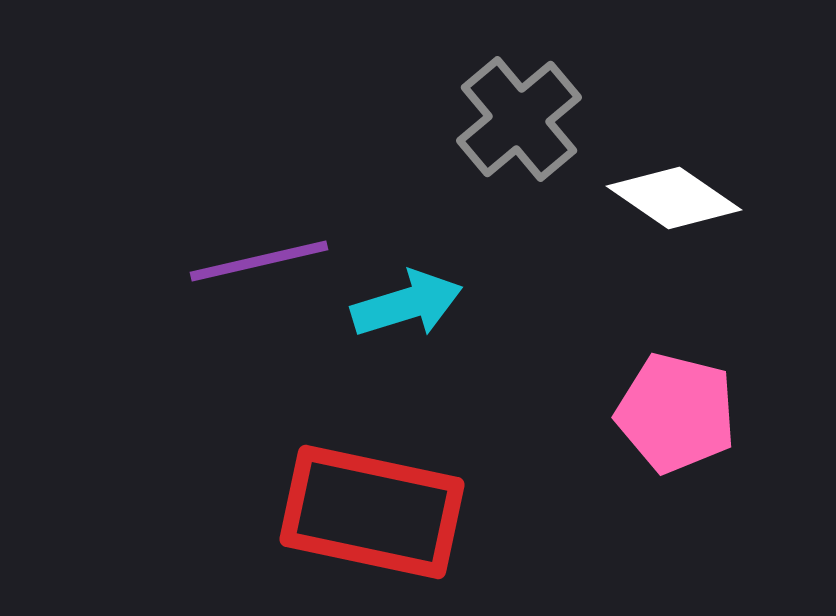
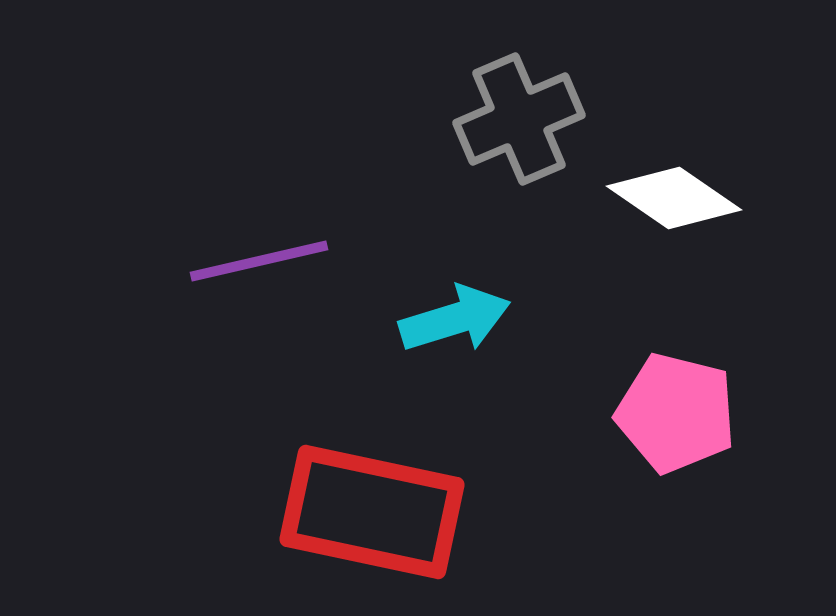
gray cross: rotated 17 degrees clockwise
cyan arrow: moved 48 px right, 15 px down
